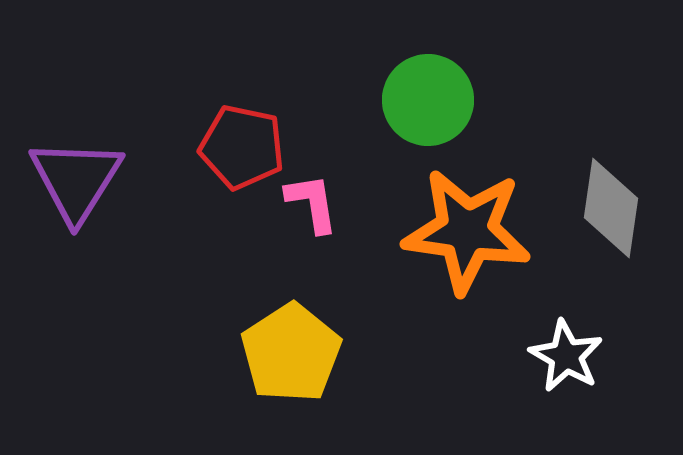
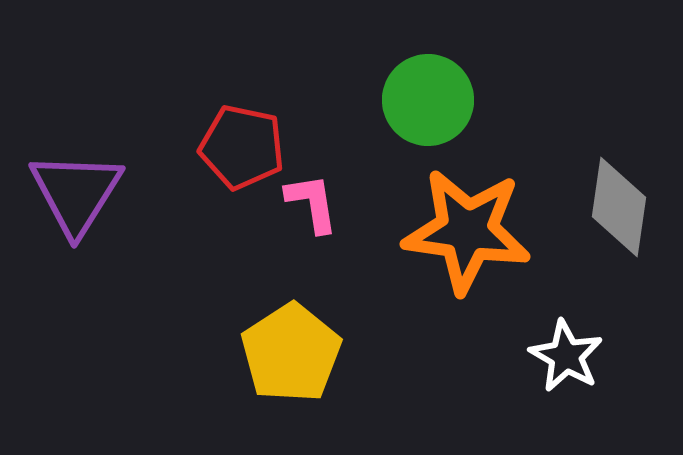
purple triangle: moved 13 px down
gray diamond: moved 8 px right, 1 px up
